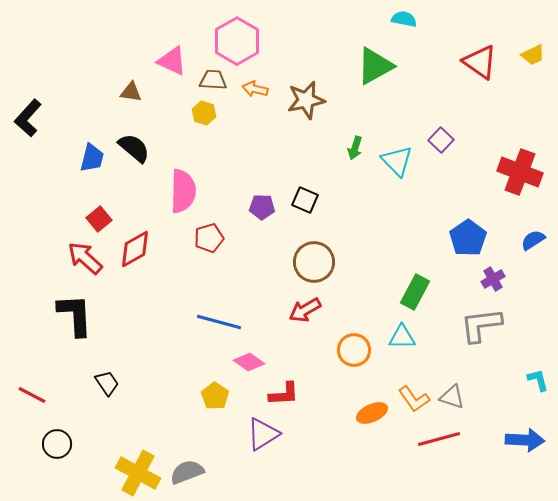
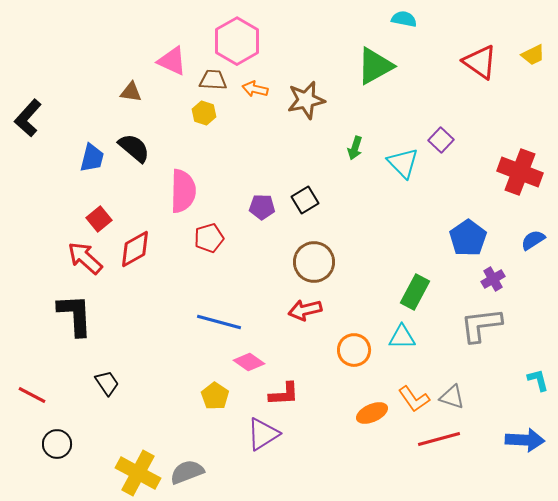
cyan triangle at (397, 161): moved 6 px right, 2 px down
black square at (305, 200): rotated 36 degrees clockwise
red arrow at (305, 310): rotated 16 degrees clockwise
